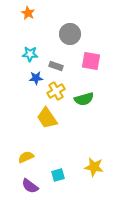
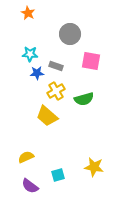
blue star: moved 1 px right, 5 px up
yellow trapezoid: moved 2 px up; rotated 15 degrees counterclockwise
